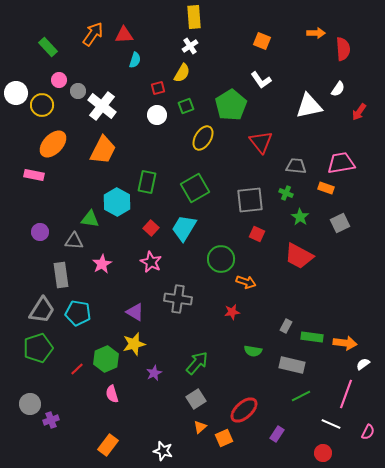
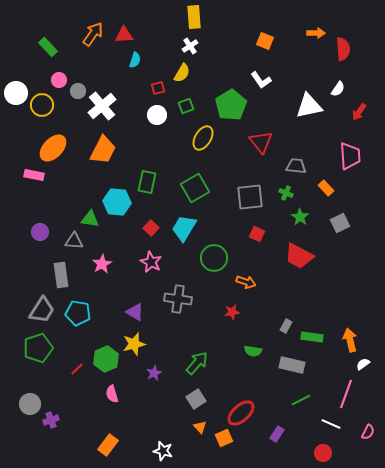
orange square at (262, 41): moved 3 px right
white cross at (102, 106): rotated 12 degrees clockwise
orange ellipse at (53, 144): moved 4 px down
pink trapezoid at (341, 163): moved 9 px right, 7 px up; rotated 96 degrees clockwise
orange rectangle at (326, 188): rotated 28 degrees clockwise
gray square at (250, 200): moved 3 px up
cyan hexagon at (117, 202): rotated 24 degrees counterclockwise
green circle at (221, 259): moved 7 px left, 1 px up
orange arrow at (345, 343): moved 5 px right, 3 px up; rotated 110 degrees counterclockwise
green line at (301, 396): moved 4 px down
red ellipse at (244, 410): moved 3 px left, 3 px down
orange triangle at (200, 427): rotated 32 degrees counterclockwise
